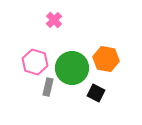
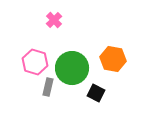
orange hexagon: moved 7 px right
